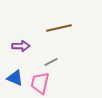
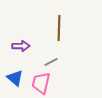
brown line: rotated 75 degrees counterclockwise
blue triangle: rotated 18 degrees clockwise
pink trapezoid: moved 1 px right
